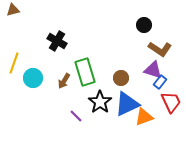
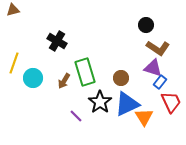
black circle: moved 2 px right
brown L-shape: moved 2 px left, 1 px up
purple triangle: moved 2 px up
orange triangle: rotated 42 degrees counterclockwise
